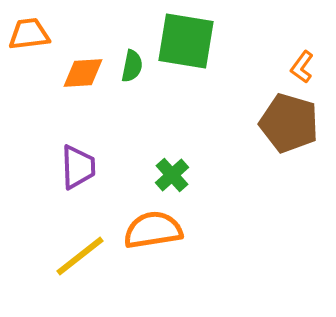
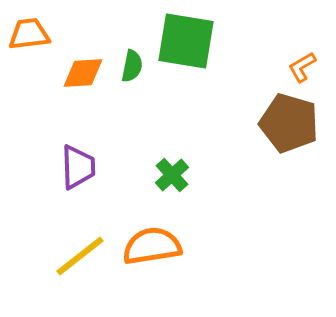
orange L-shape: rotated 24 degrees clockwise
orange semicircle: moved 1 px left, 16 px down
